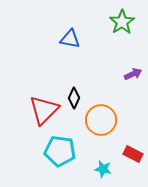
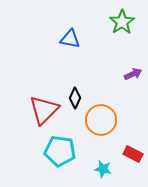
black diamond: moved 1 px right
